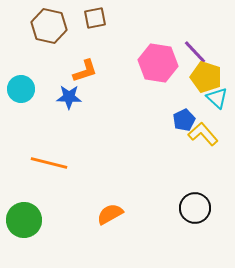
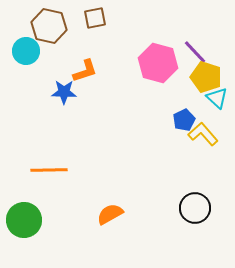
pink hexagon: rotated 6 degrees clockwise
cyan circle: moved 5 px right, 38 px up
blue star: moved 5 px left, 5 px up
orange line: moved 7 px down; rotated 15 degrees counterclockwise
